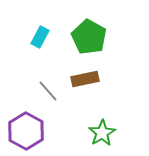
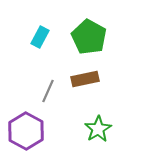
gray line: rotated 65 degrees clockwise
green star: moved 4 px left, 4 px up
